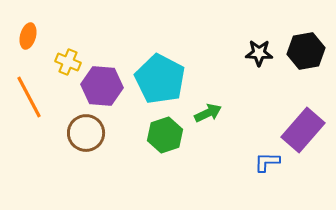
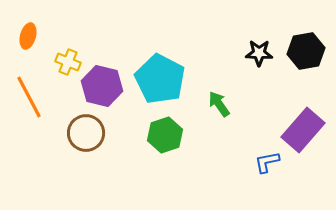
purple hexagon: rotated 9 degrees clockwise
green arrow: moved 11 px right, 9 px up; rotated 100 degrees counterclockwise
blue L-shape: rotated 12 degrees counterclockwise
